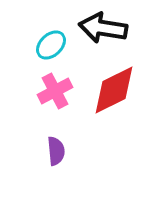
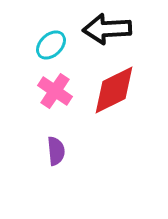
black arrow: moved 4 px right, 1 px down; rotated 12 degrees counterclockwise
pink cross: rotated 28 degrees counterclockwise
